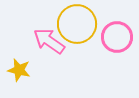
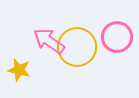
yellow circle: moved 23 px down
